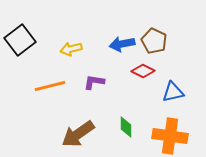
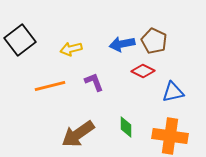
purple L-shape: rotated 60 degrees clockwise
